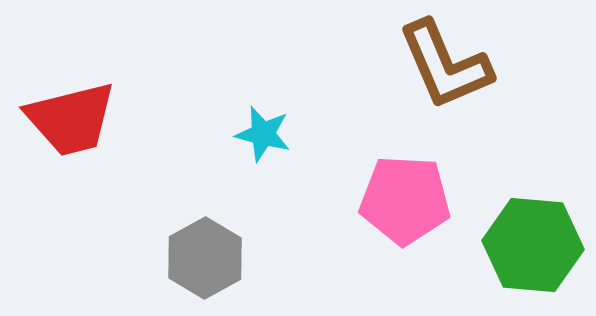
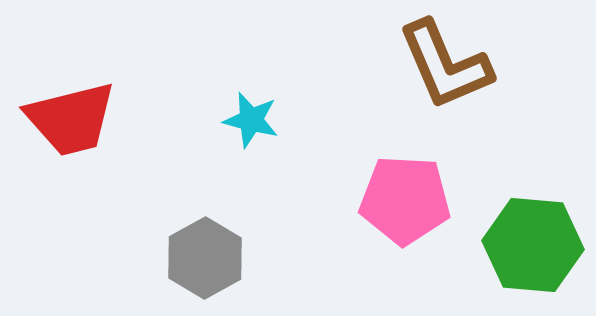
cyan star: moved 12 px left, 14 px up
